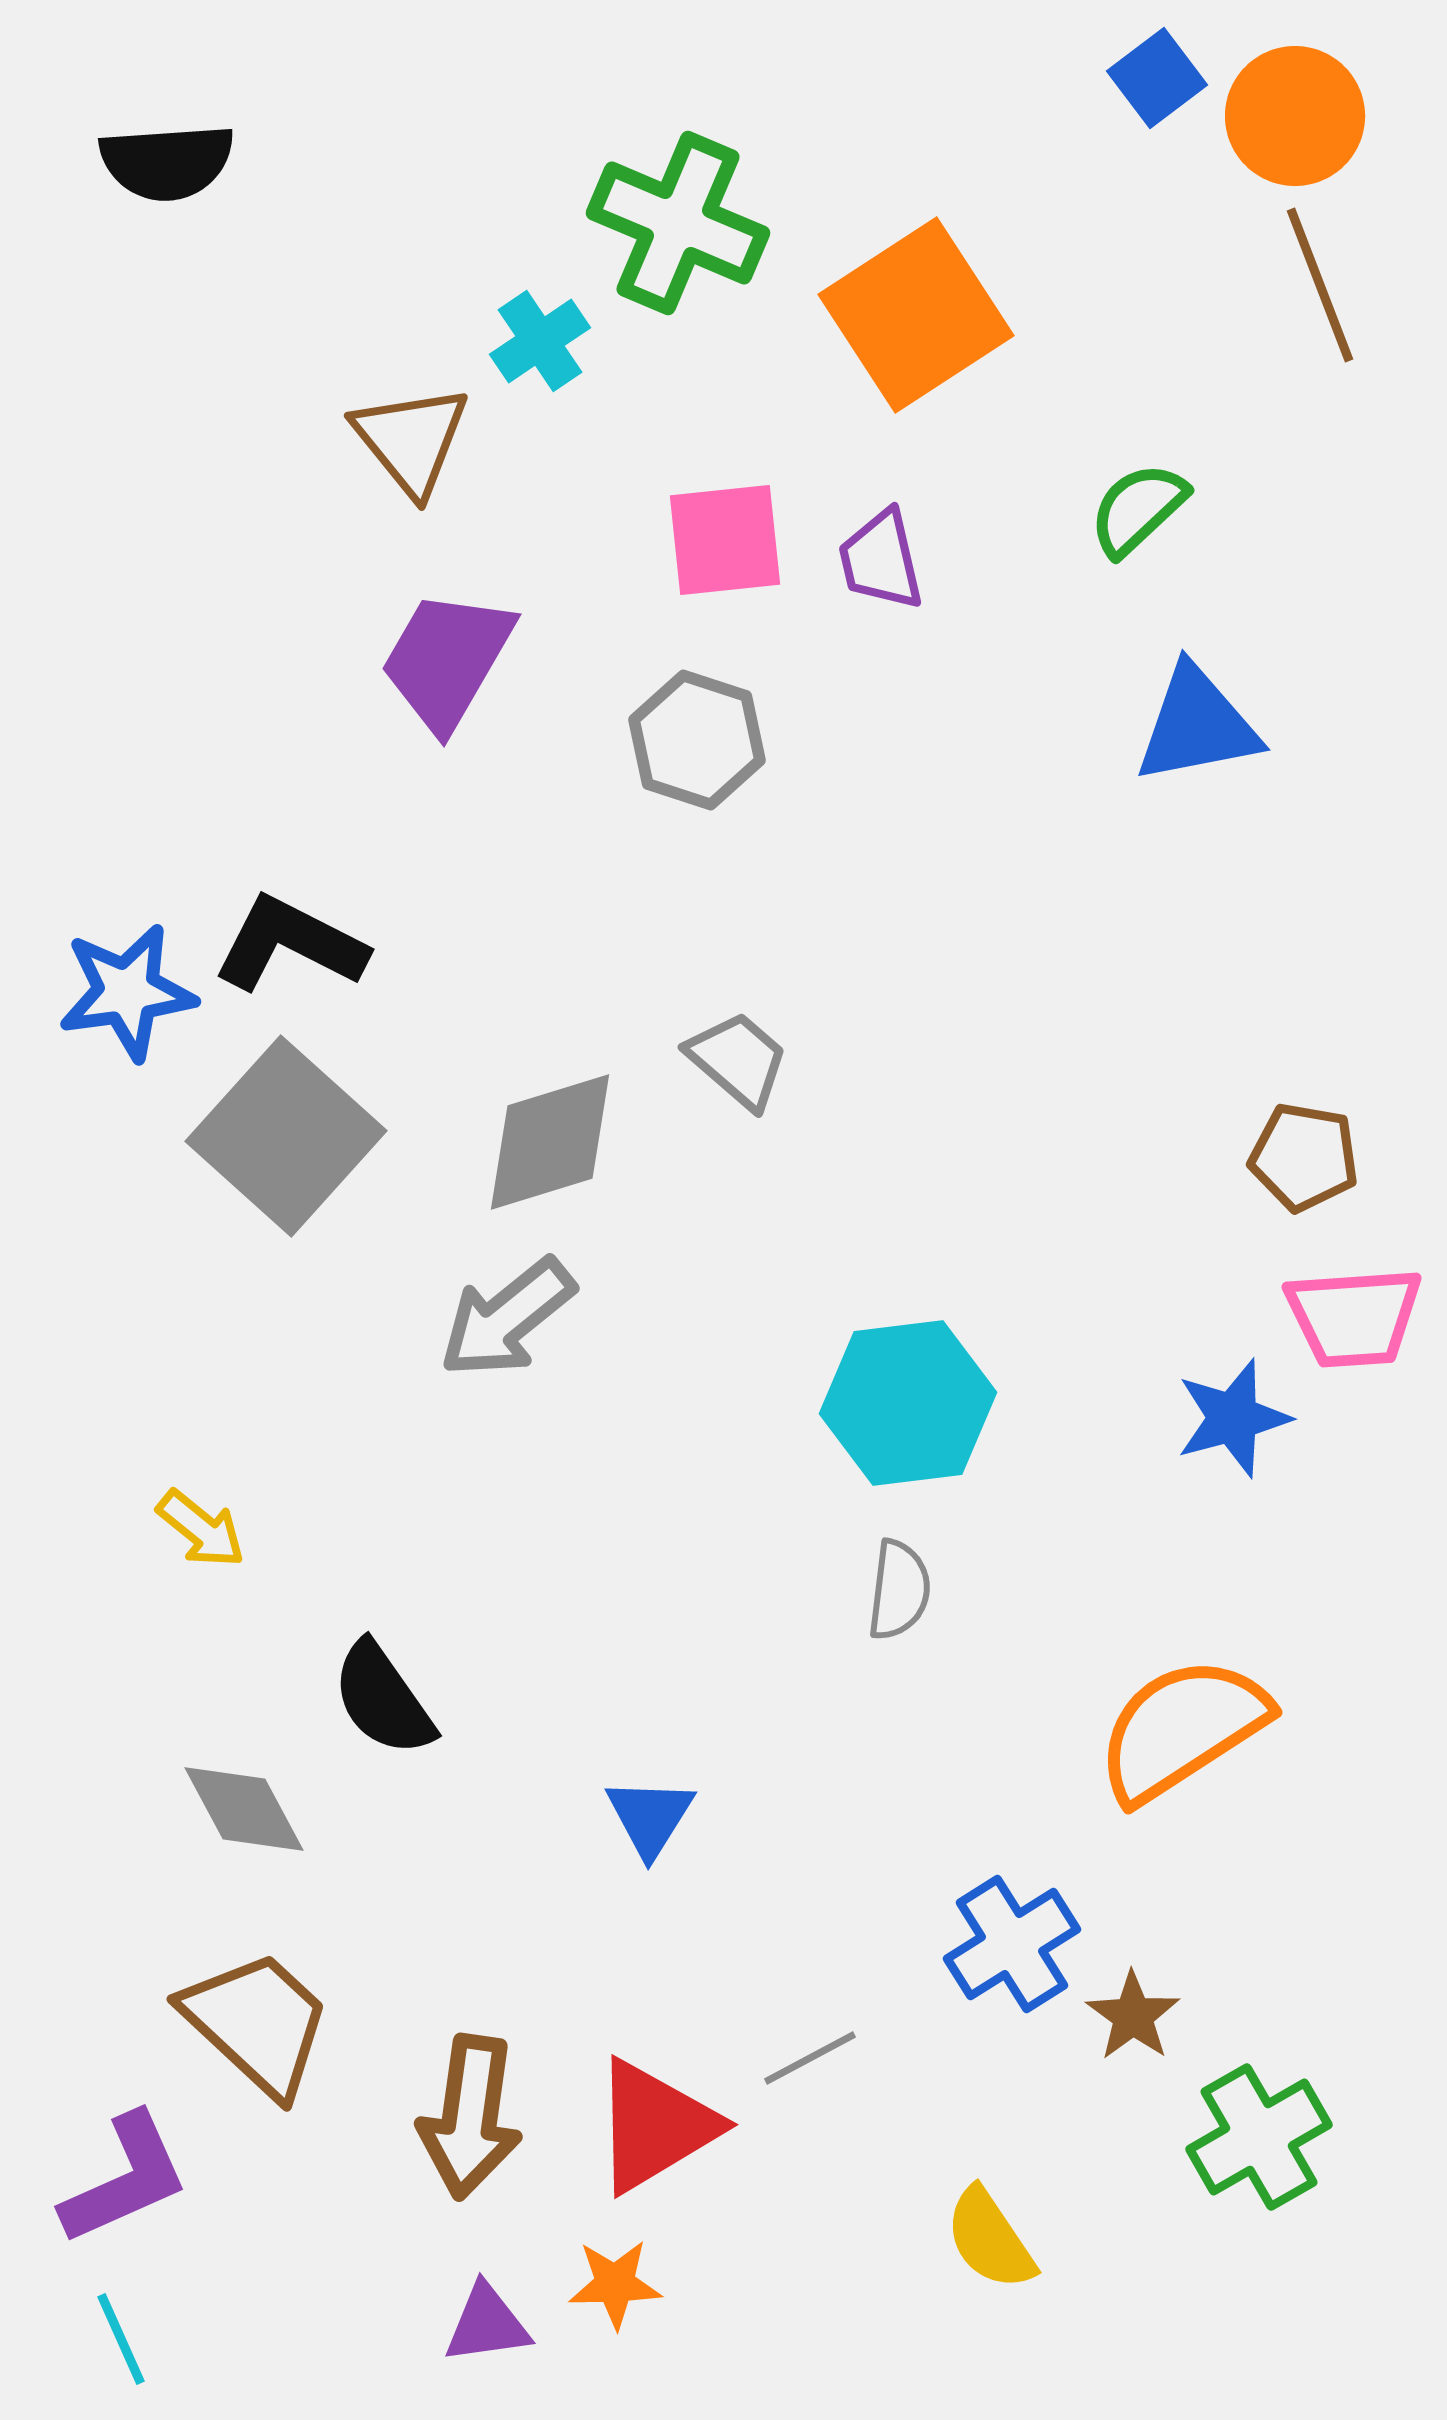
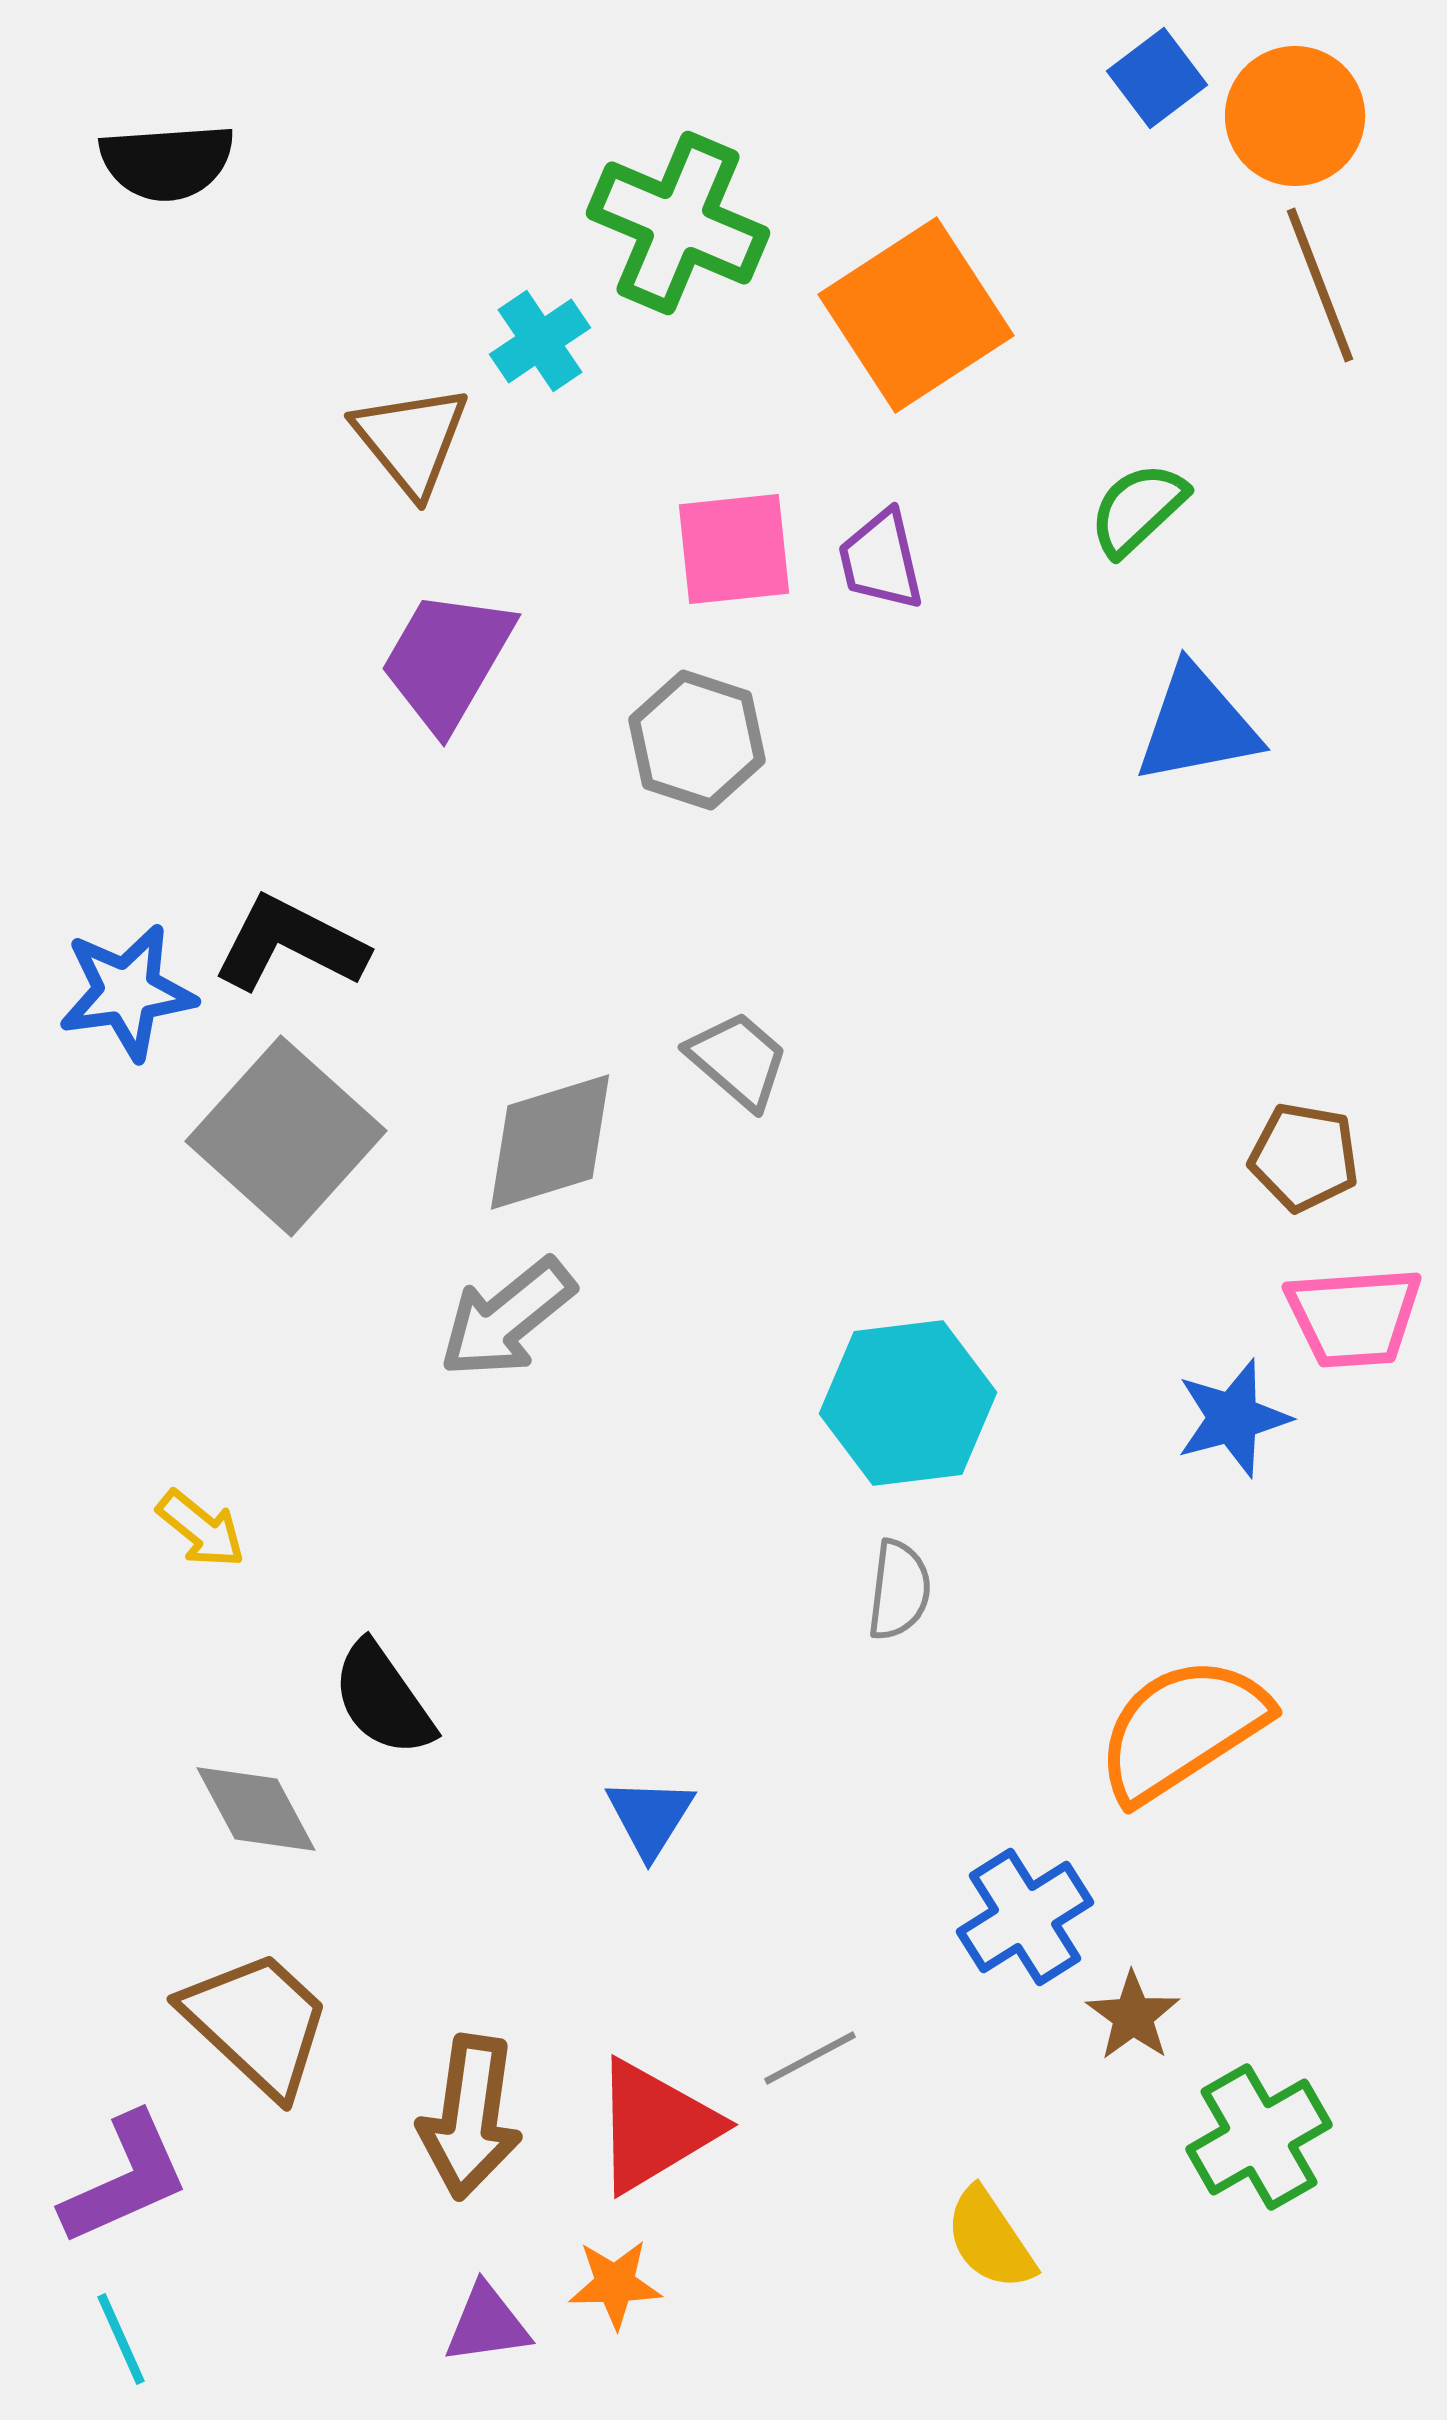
pink square at (725, 540): moved 9 px right, 9 px down
gray diamond at (244, 1809): moved 12 px right
blue cross at (1012, 1944): moved 13 px right, 27 px up
